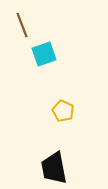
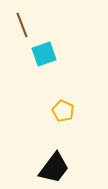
black trapezoid: rotated 132 degrees counterclockwise
